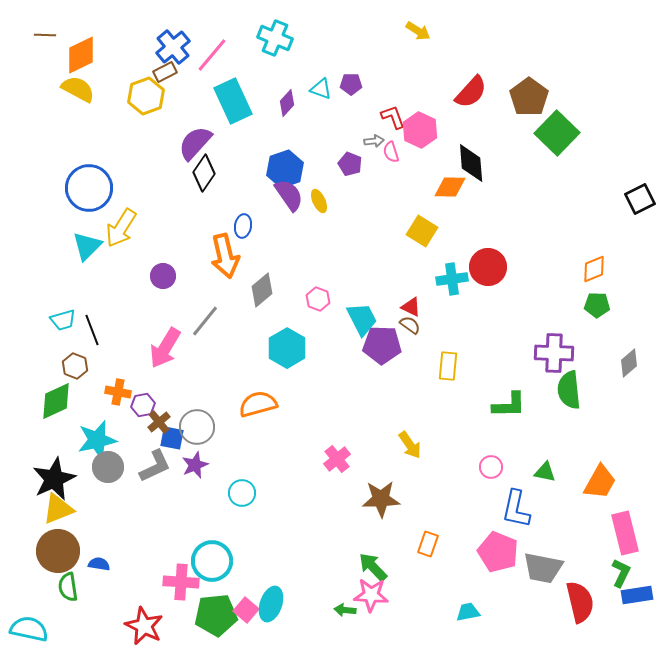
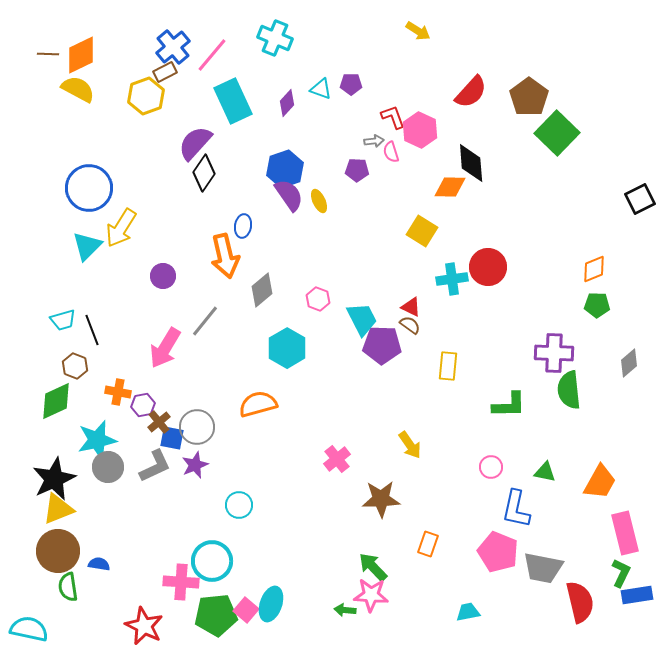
brown line at (45, 35): moved 3 px right, 19 px down
purple pentagon at (350, 164): moved 7 px right, 6 px down; rotated 20 degrees counterclockwise
cyan circle at (242, 493): moved 3 px left, 12 px down
